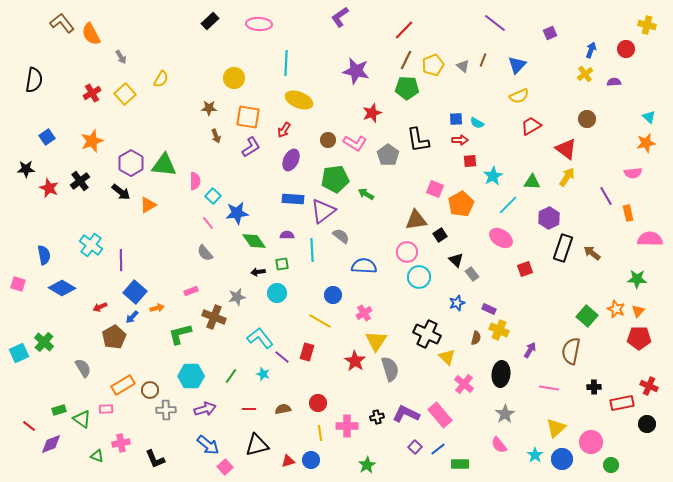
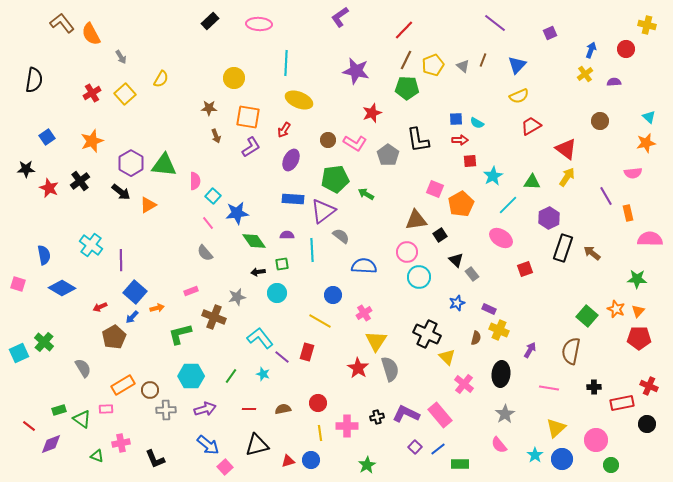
brown circle at (587, 119): moved 13 px right, 2 px down
red star at (355, 361): moved 3 px right, 7 px down
pink circle at (591, 442): moved 5 px right, 2 px up
